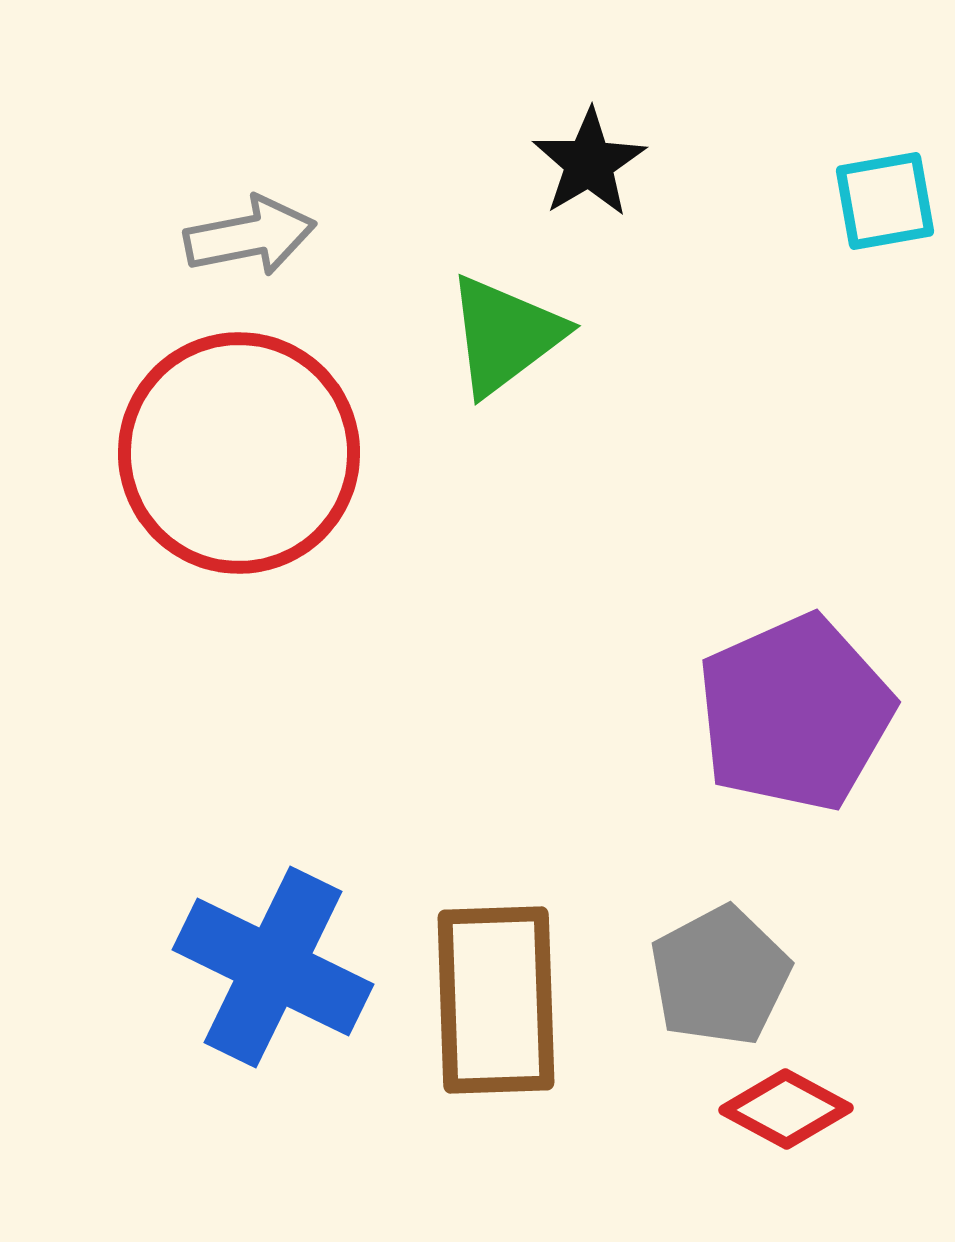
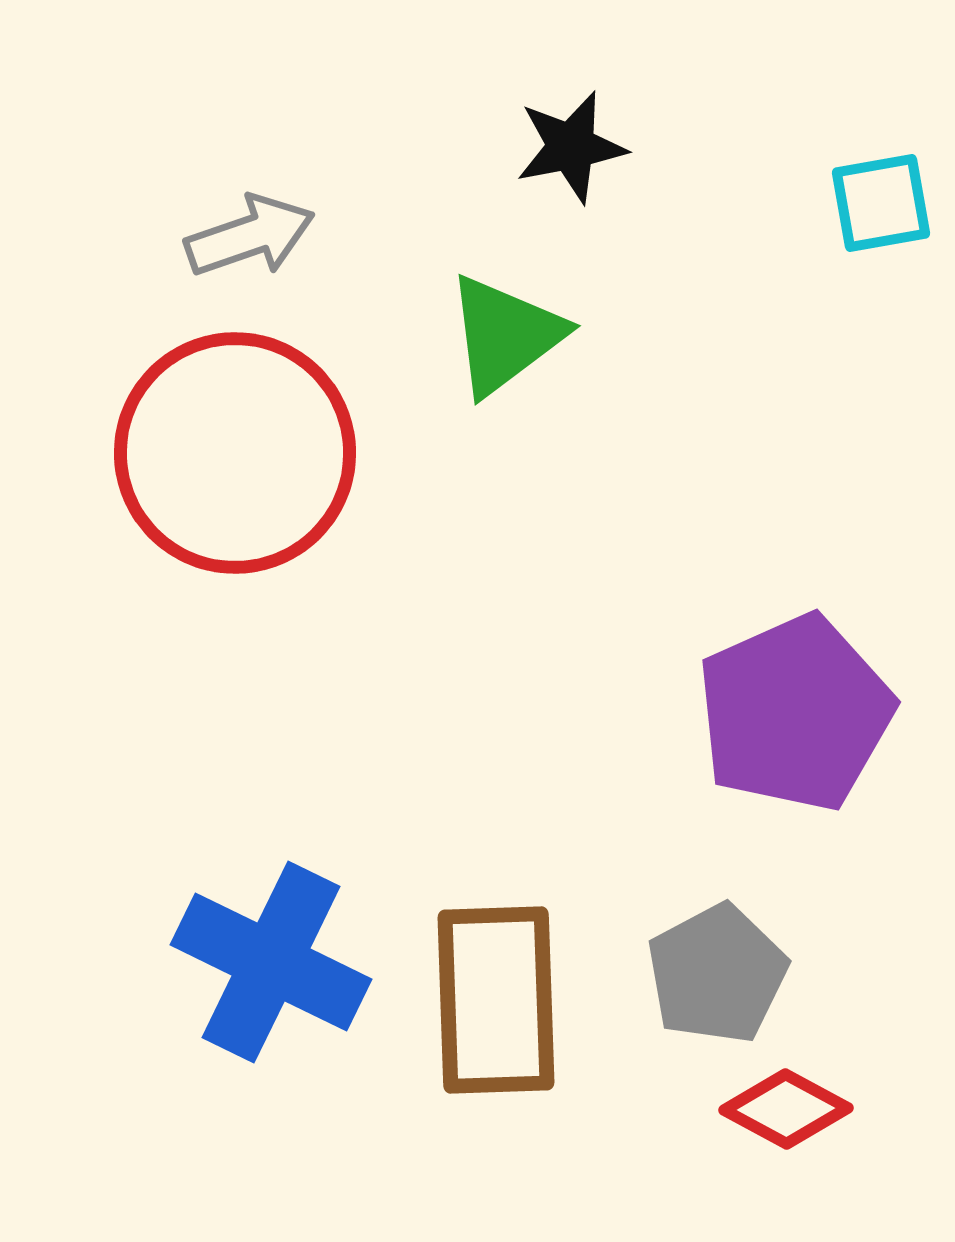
black star: moved 18 px left, 16 px up; rotated 20 degrees clockwise
cyan square: moved 4 px left, 2 px down
gray arrow: rotated 8 degrees counterclockwise
red circle: moved 4 px left
blue cross: moved 2 px left, 5 px up
gray pentagon: moved 3 px left, 2 px up
